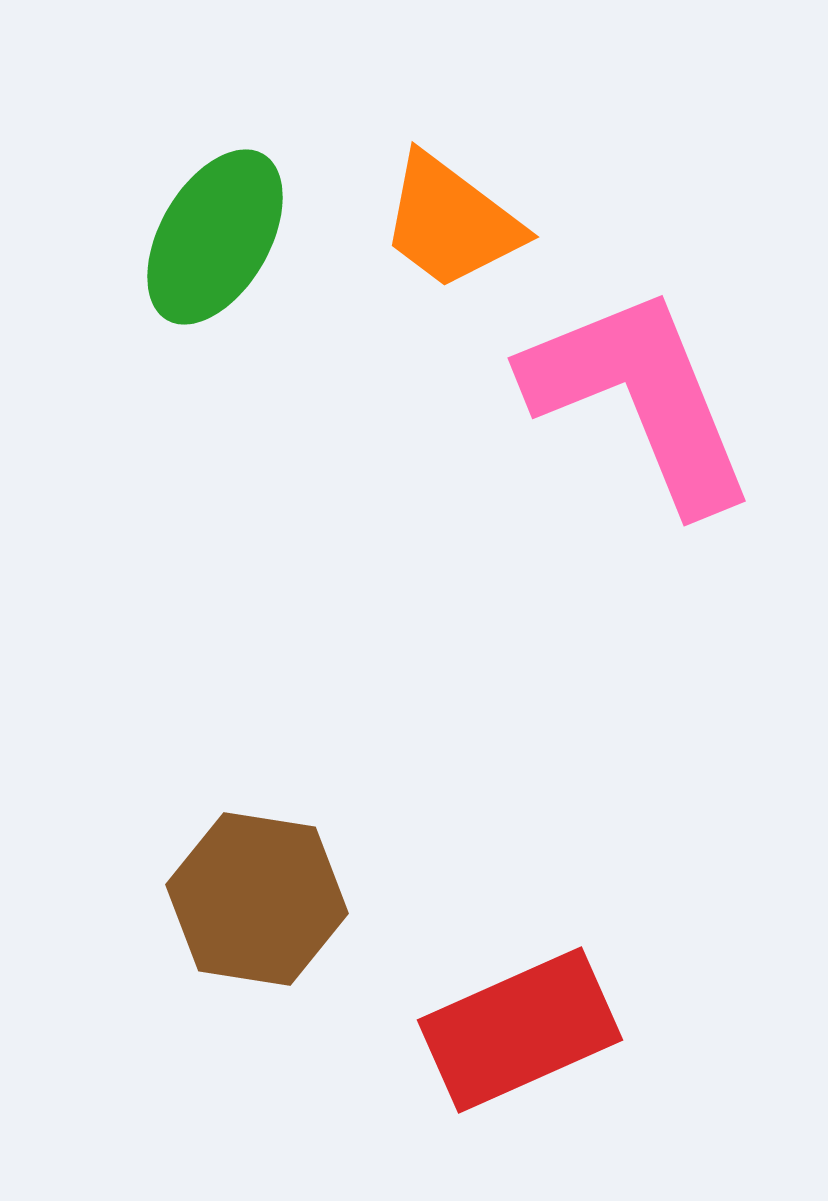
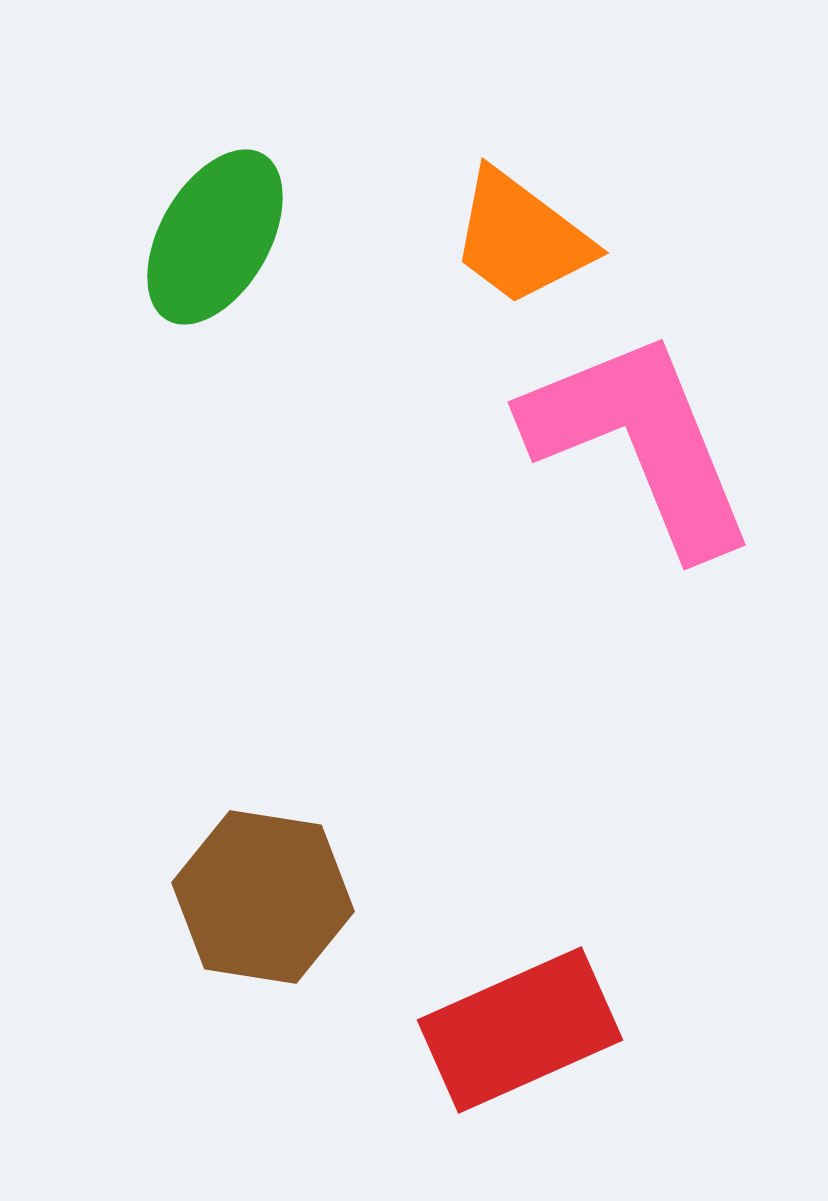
orange trapezoid: moved 70 px right, 16 px down
pink L-shape: moved 44 px down
brown hexagon: moved 6 px right, 2 px up
